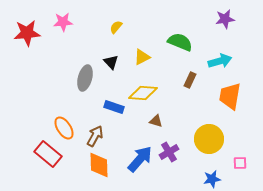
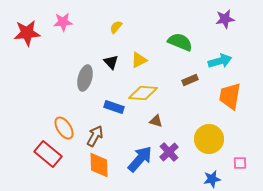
yellow triangle: moved 3 px left, 3 px down
brown rectangle: rotated 42 degrees clockwise
purple cross: rotated 12 degrees counterclockwise
